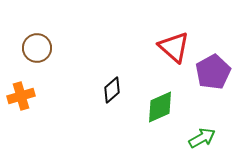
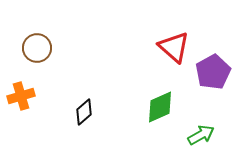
black diamond: moved 28 px left, 22 px down
green arrow: moved 1 px left, 3 px up
